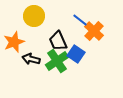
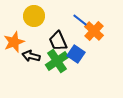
black arrow: moved 3 px up
